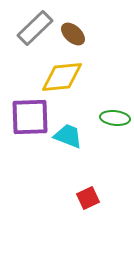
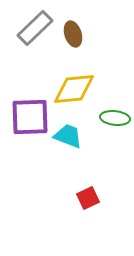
brown ellipse: rotated 30 degrees clockwise
yellow diamond: moved 12 px right, 12 px down
